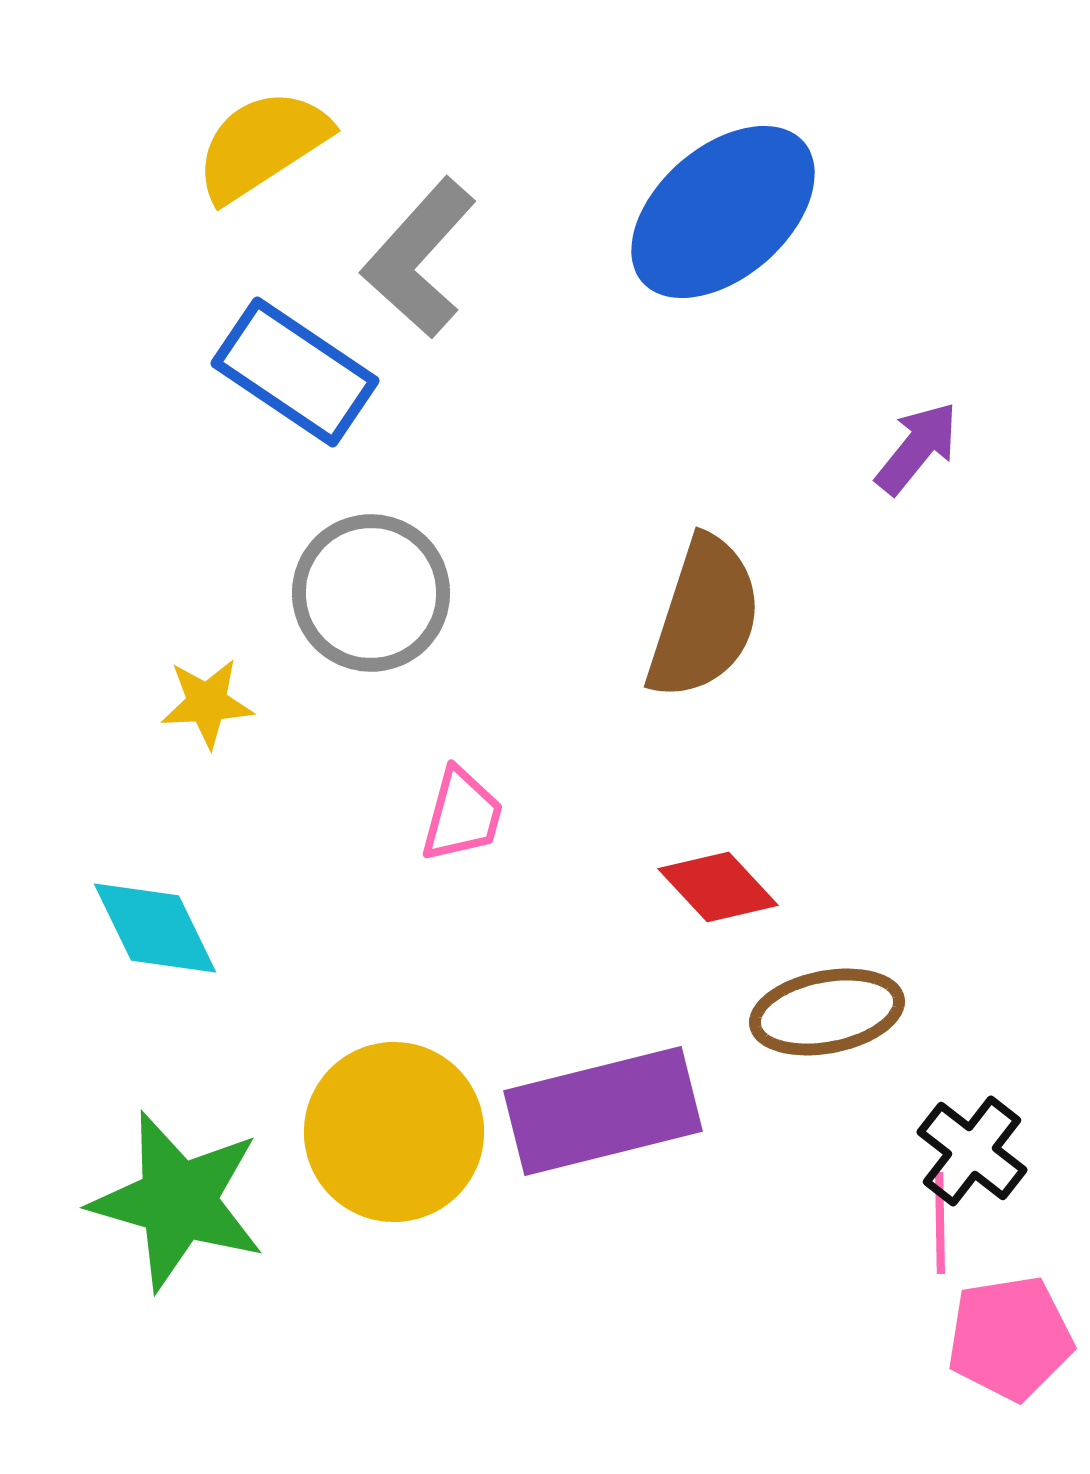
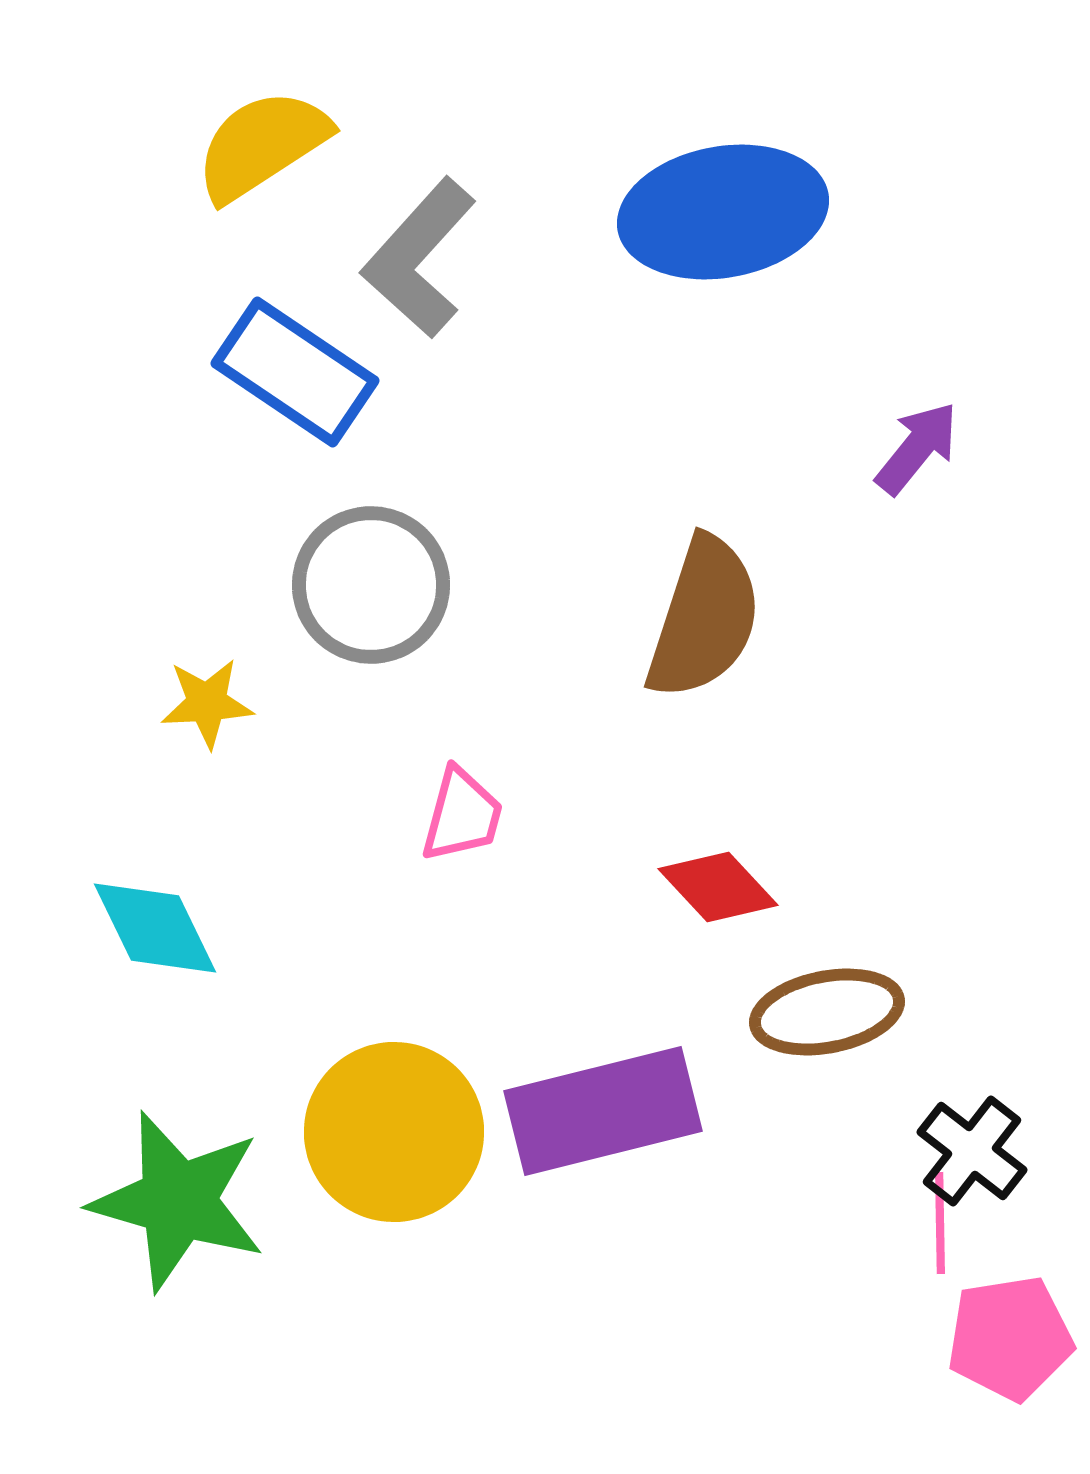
blue ellipse: rotated 31 degrees clockwise
gray circle: moved 8 px up
